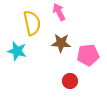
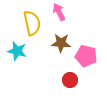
pink pentagon: moved 2 px left, 1 px down; rotated 20 degrees clockwise
red circle: moved 1 px up
